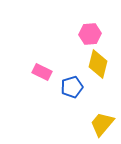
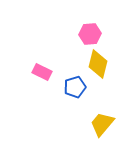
blue pentagon: moved 3 px right
